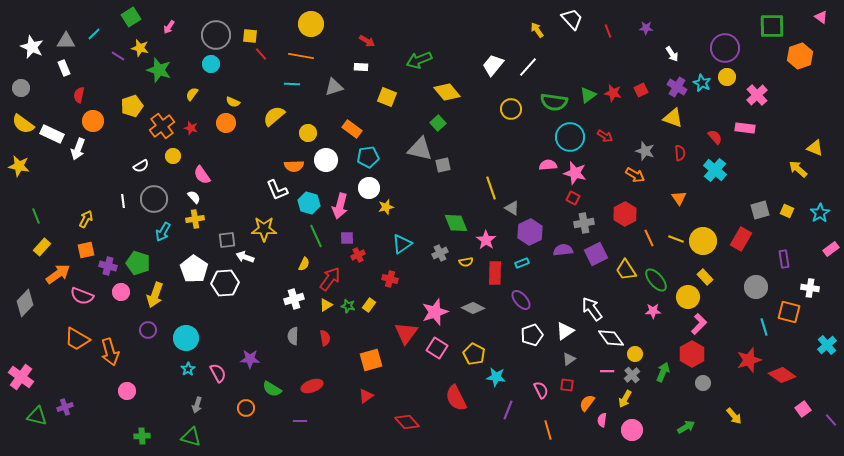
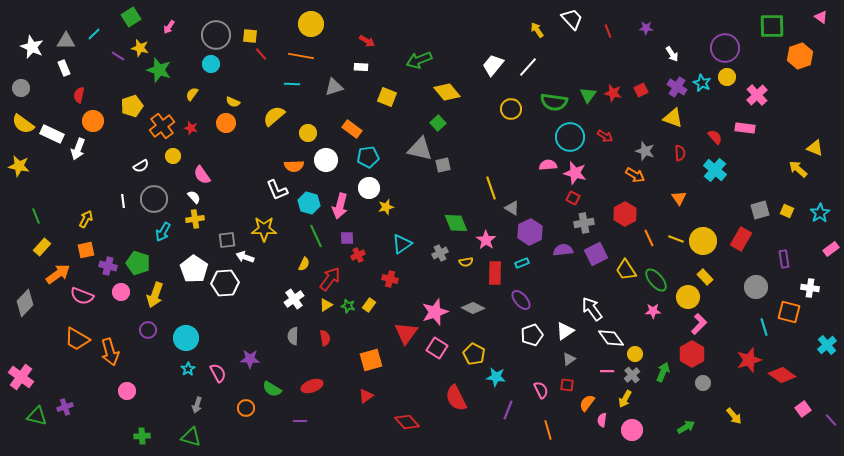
green triangle at (588, 95): rotated 18 degrees counterclockwise
white cross at (294, 299): rotated 18 degrees counterclockwise
